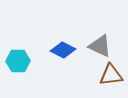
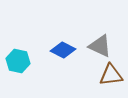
cyan hexagon: rotated 15 degrees clockwise
